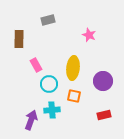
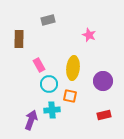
pink rectangle: moved 3 px right
orange square: moved 4 px left
